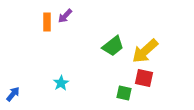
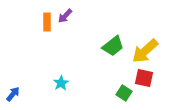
green square: rotated 21 degrees clockwise
